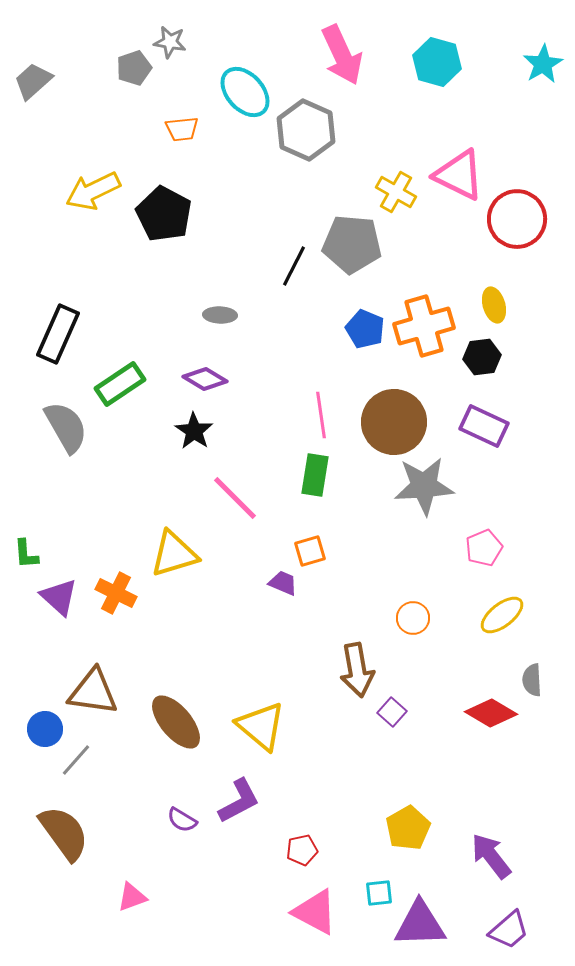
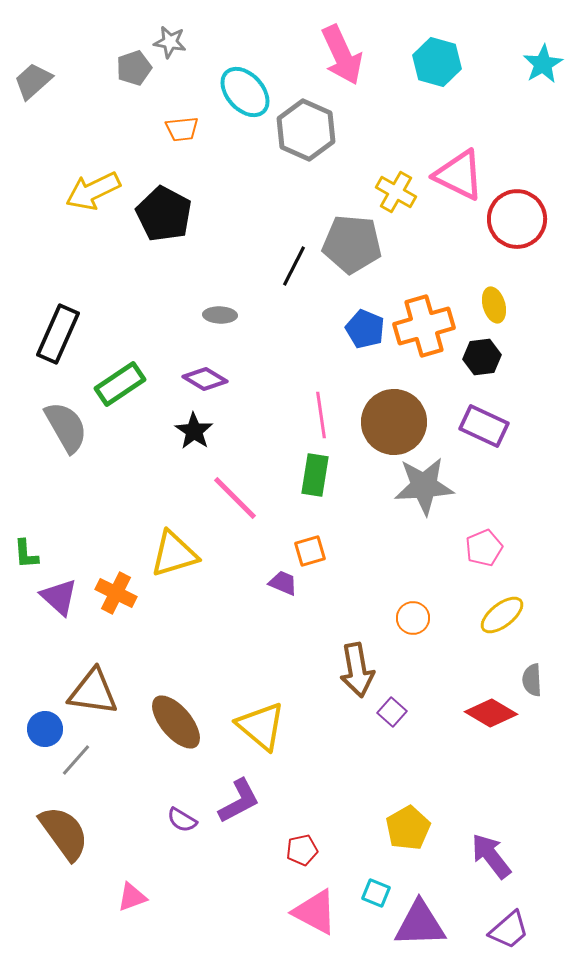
cyan square at (379, 893): moved 3 px left; rotated 28 degrees clockwise
